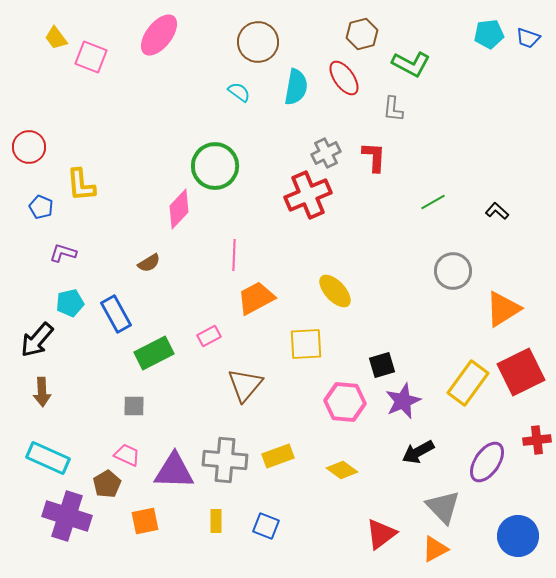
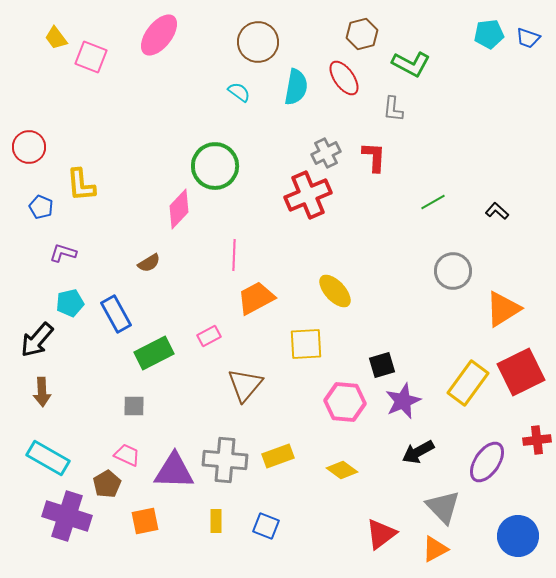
cyan rectangle at (48, 458): rotated 6 degrees clockwise
